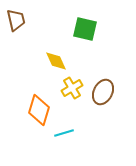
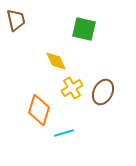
green square: moved 1 px left
